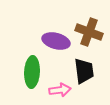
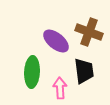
purple ellipse: rotated 24 degrees clockwise
pink arrow: moved 2 px up; rotated 85 degrees counterclockwise
